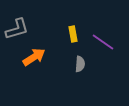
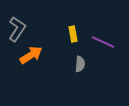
gray L-shape: rotated 40 degrees counterclockwise
purple line: rotated 10 degrees counterclockwise
orange arrow: moved 3 px left, 2 px up
